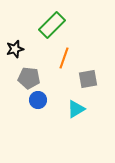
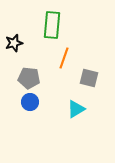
green rectangle: rotated 40 degrees counterclockwise
black star: moved 1 px left, 6 px up
gray square: moved 1 px right, 1 px up; rotated 24 degrees clockwise
blue circle: moved 8 px left, 2 px down
